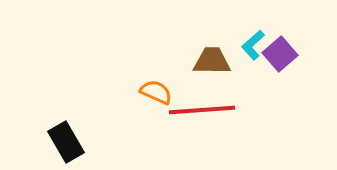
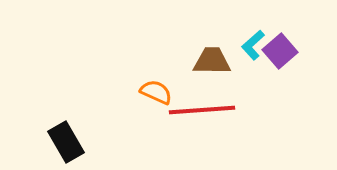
purple square: moved 3 px up
